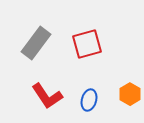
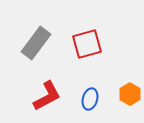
red L-shape: rotated 84 degrees counterclockwise
blue ellipse: moved 1 px right, 1 px up
